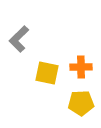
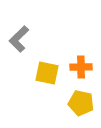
yellow pentagon: rotated 15 degrees clockwise
